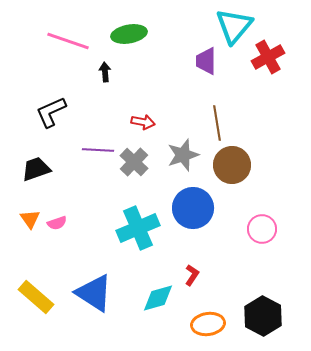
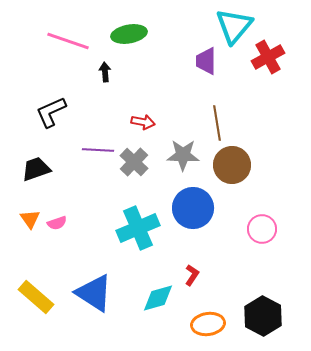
gray star: rotated 20 degrees clockwise
